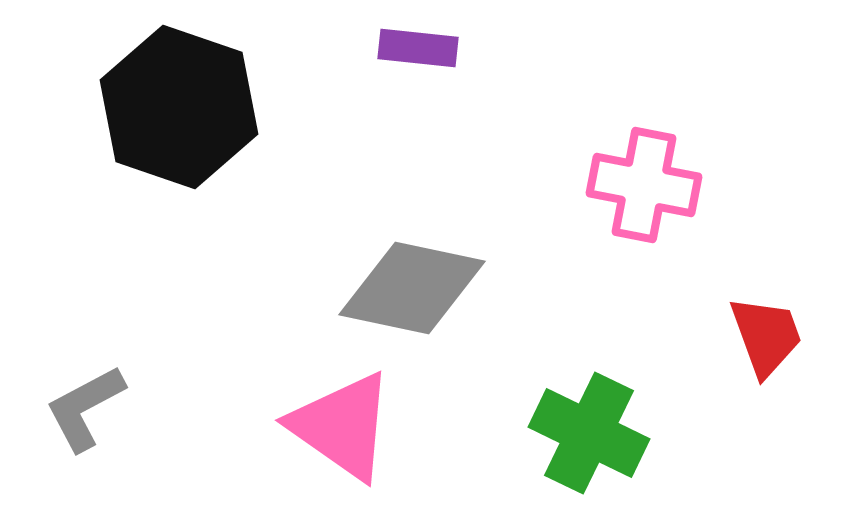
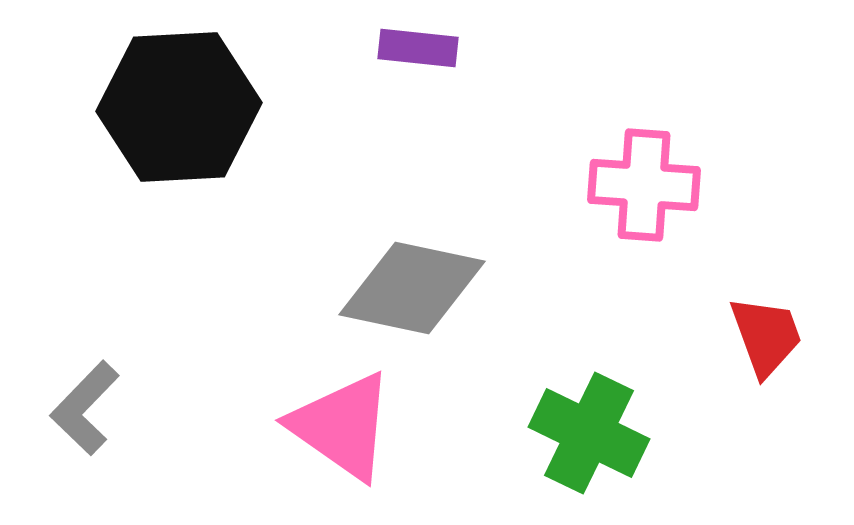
black hexagon: rotated 22 degrees counterclockwise
pink cross: rotated 7 degrees counterclockwise
gray L-shape: rotated 18 degrees counterclockwise
